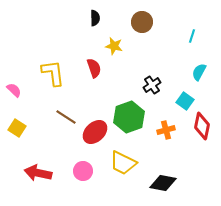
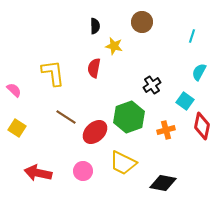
black semicircle: moved 8 px down
red semicircle: rotated 150 degrees counterclockwise
